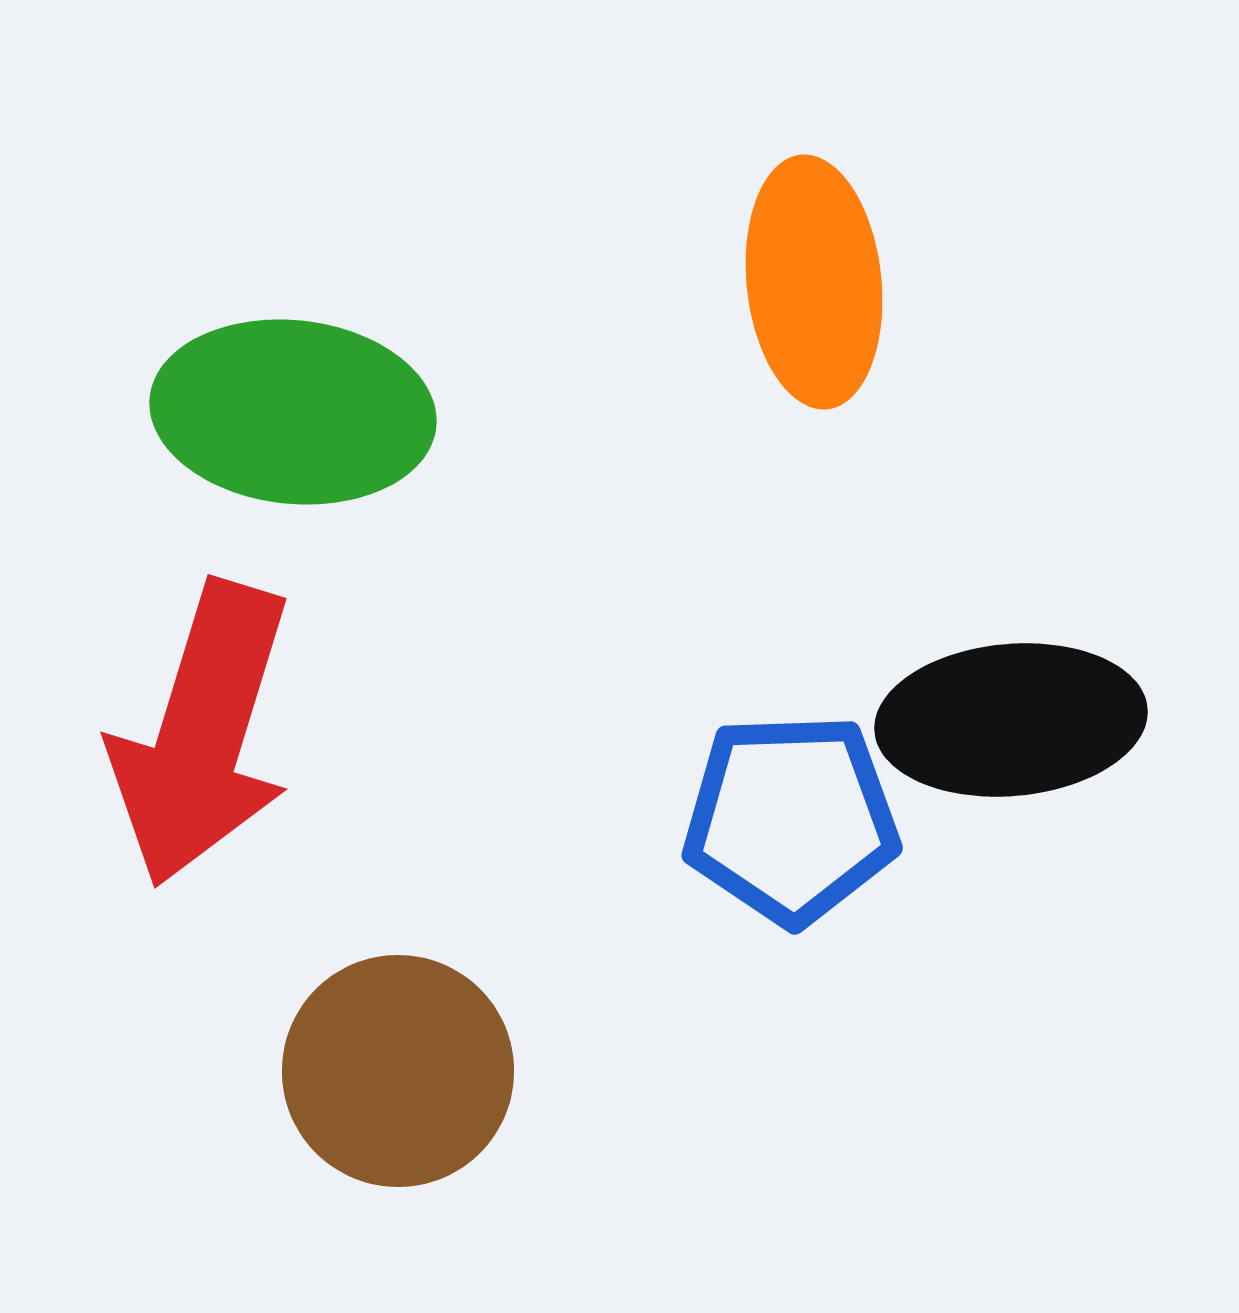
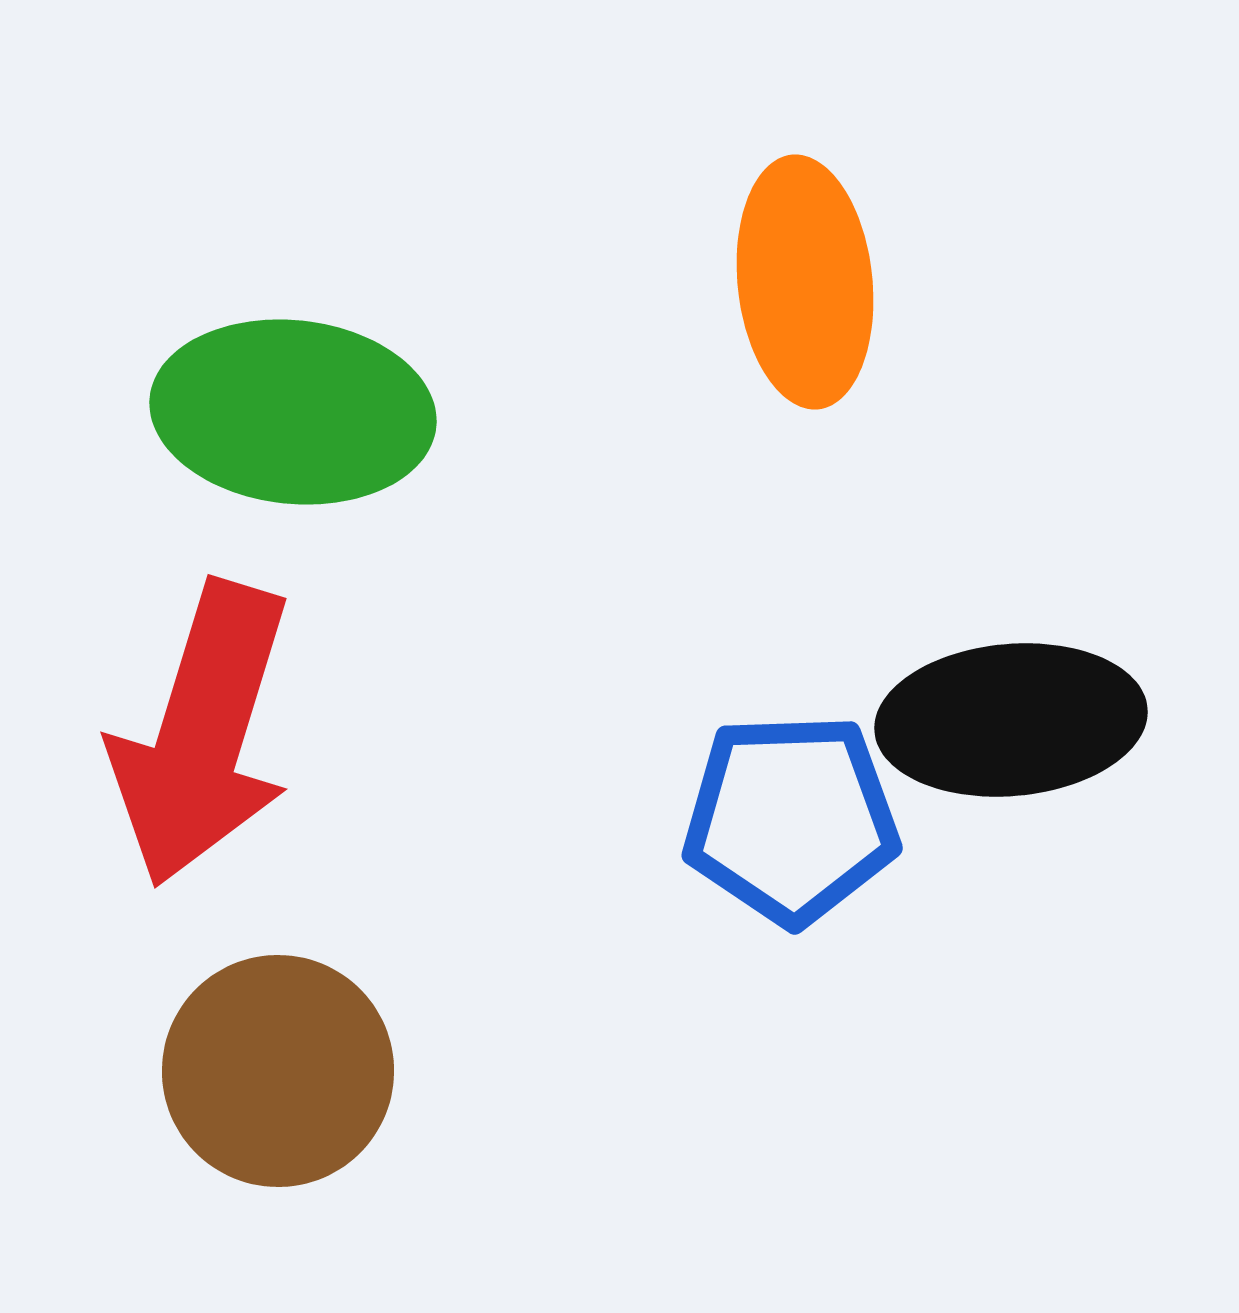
orange ellipse: moved 9 px left
brown circle: moved 120 px left
